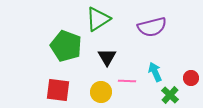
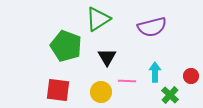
cyan arrow: rotated 24 degrees clockwise
red circle: moved 2 px up
